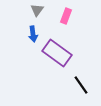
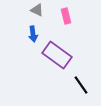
gray triangle: rotated 40 degrees counterclockwise
pink rectangle: rotated 35 degrees counterclockwise
purple rectangle: moved 2 px down
